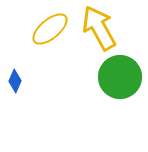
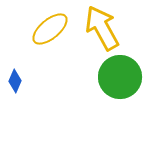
yellow arrow: moved 3 px right
